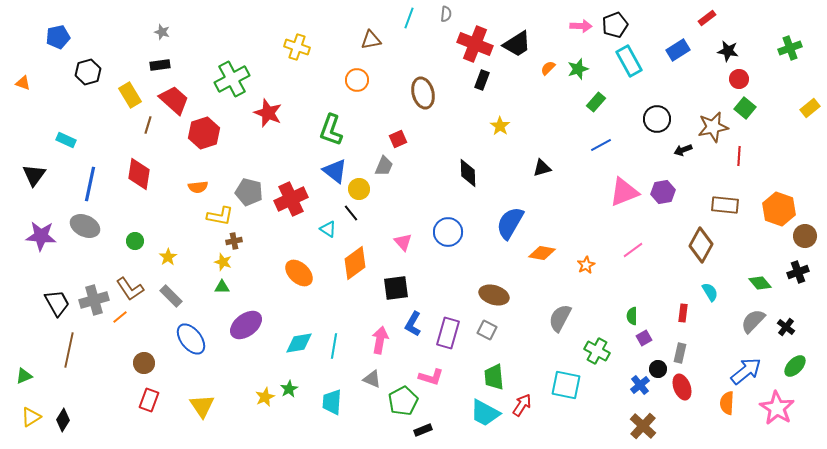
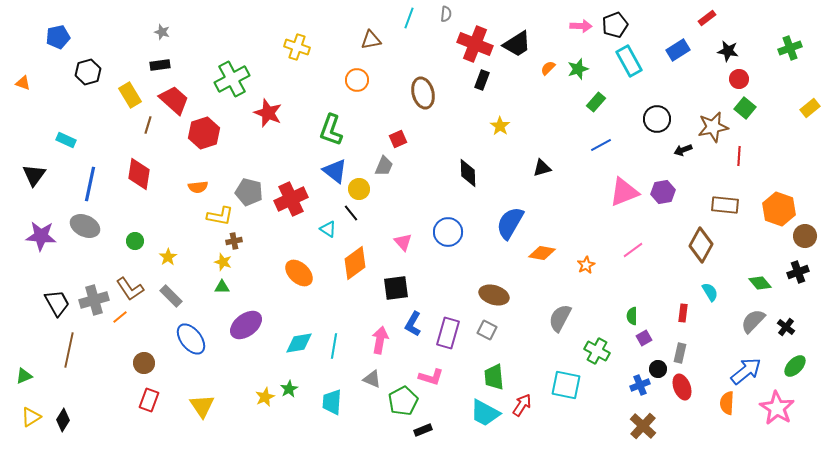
blue cross at (640, 385): rotated 18 degrees clockwise
